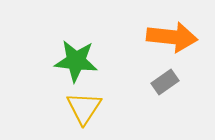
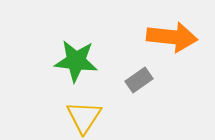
gray rectangle: moved 26 px left, 2 px up
yellow triangle: moved 9 px down
